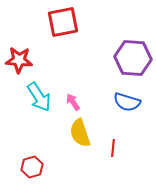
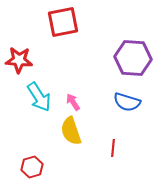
yellow semicircle: moved 9 px left, 2 px up
